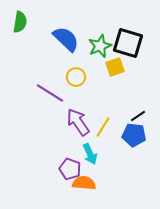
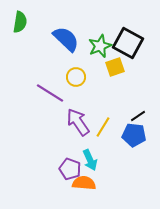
black square: rotated 12 degrees clockwise
cyan arrow: moved 6 px down
